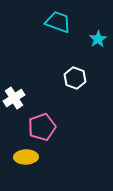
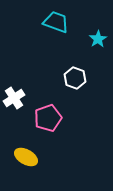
cyan trapezoid: moved 2 px left
pink pentagon: moved 6 px right, 9 px up
yellow ellipse: rotated 30 degrees clockwise
